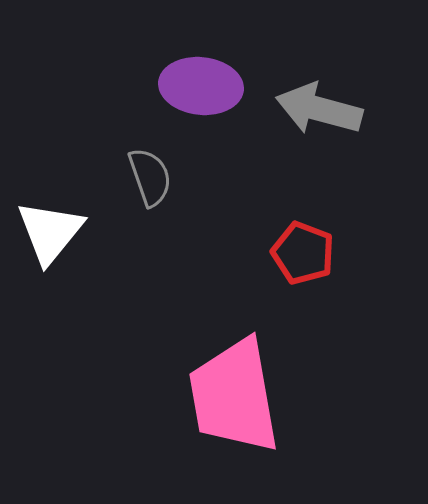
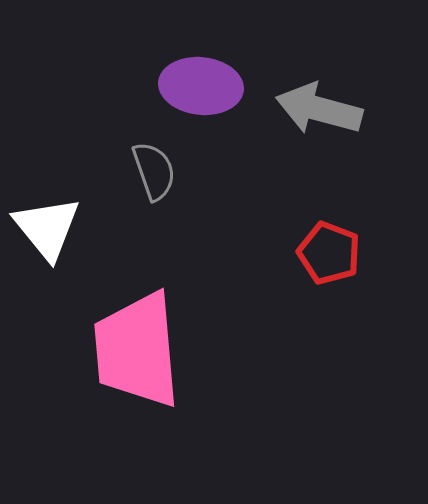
gray semicircle: moved 4 px right, 6 px up
white triangle: moved 3 px left, 4 px up; rotated 18 degrees counterclockwise
red pentagon: moved 26 px right
pink trapezoid: moved 97 px left, 46 px up; rotated 5 degrees clockwise
